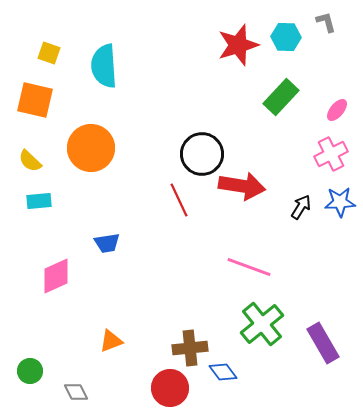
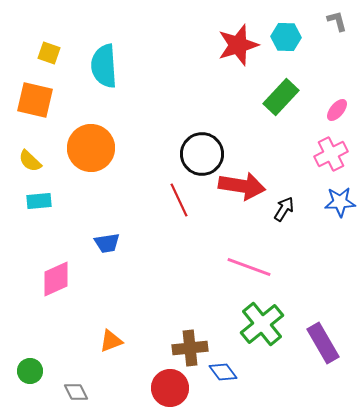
gray L-shape: moved 11 px right, 1 px up
black arrow: moved 17 px left, 2 px down
pink diamond: moved 3 px down
